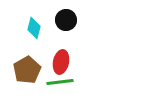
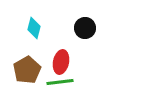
black circle: moved 19 px right, 8 px down
